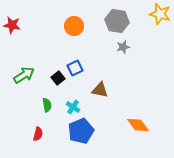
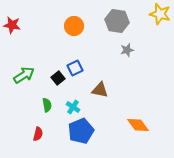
gray star: moved 4 px right, 3 px down
